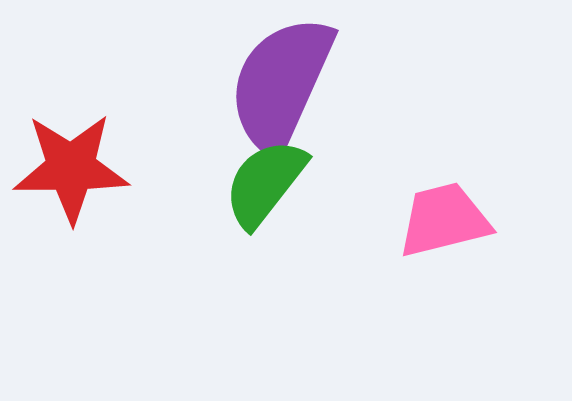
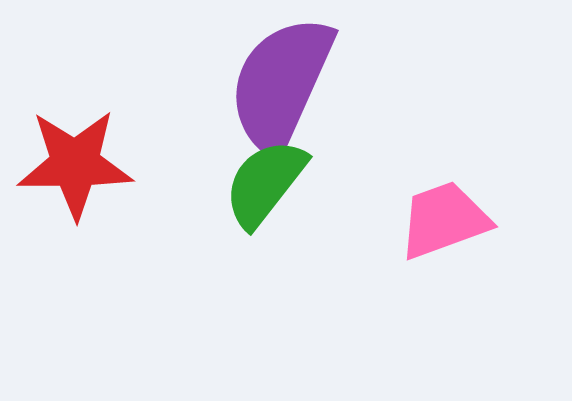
red star: moved 4 px right, 4 px up
pink trapezoid: rotated 6 degrees counterclockwise
